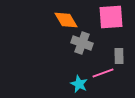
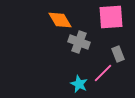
orange diamond: moved 6 px left
gray cross: moved 3 px left, 1 px up
gray rectangle: moved 1 px left, 2 px up; rotated 21 degrees counterclockwise
pink line: rotated 25 degrees counterclockwise
